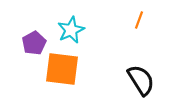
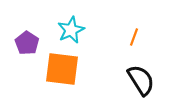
orange line: moved 5 px left, 17 px down
purple pentagon: moved 7 px left; rotated 10 degrees counterclockwise
